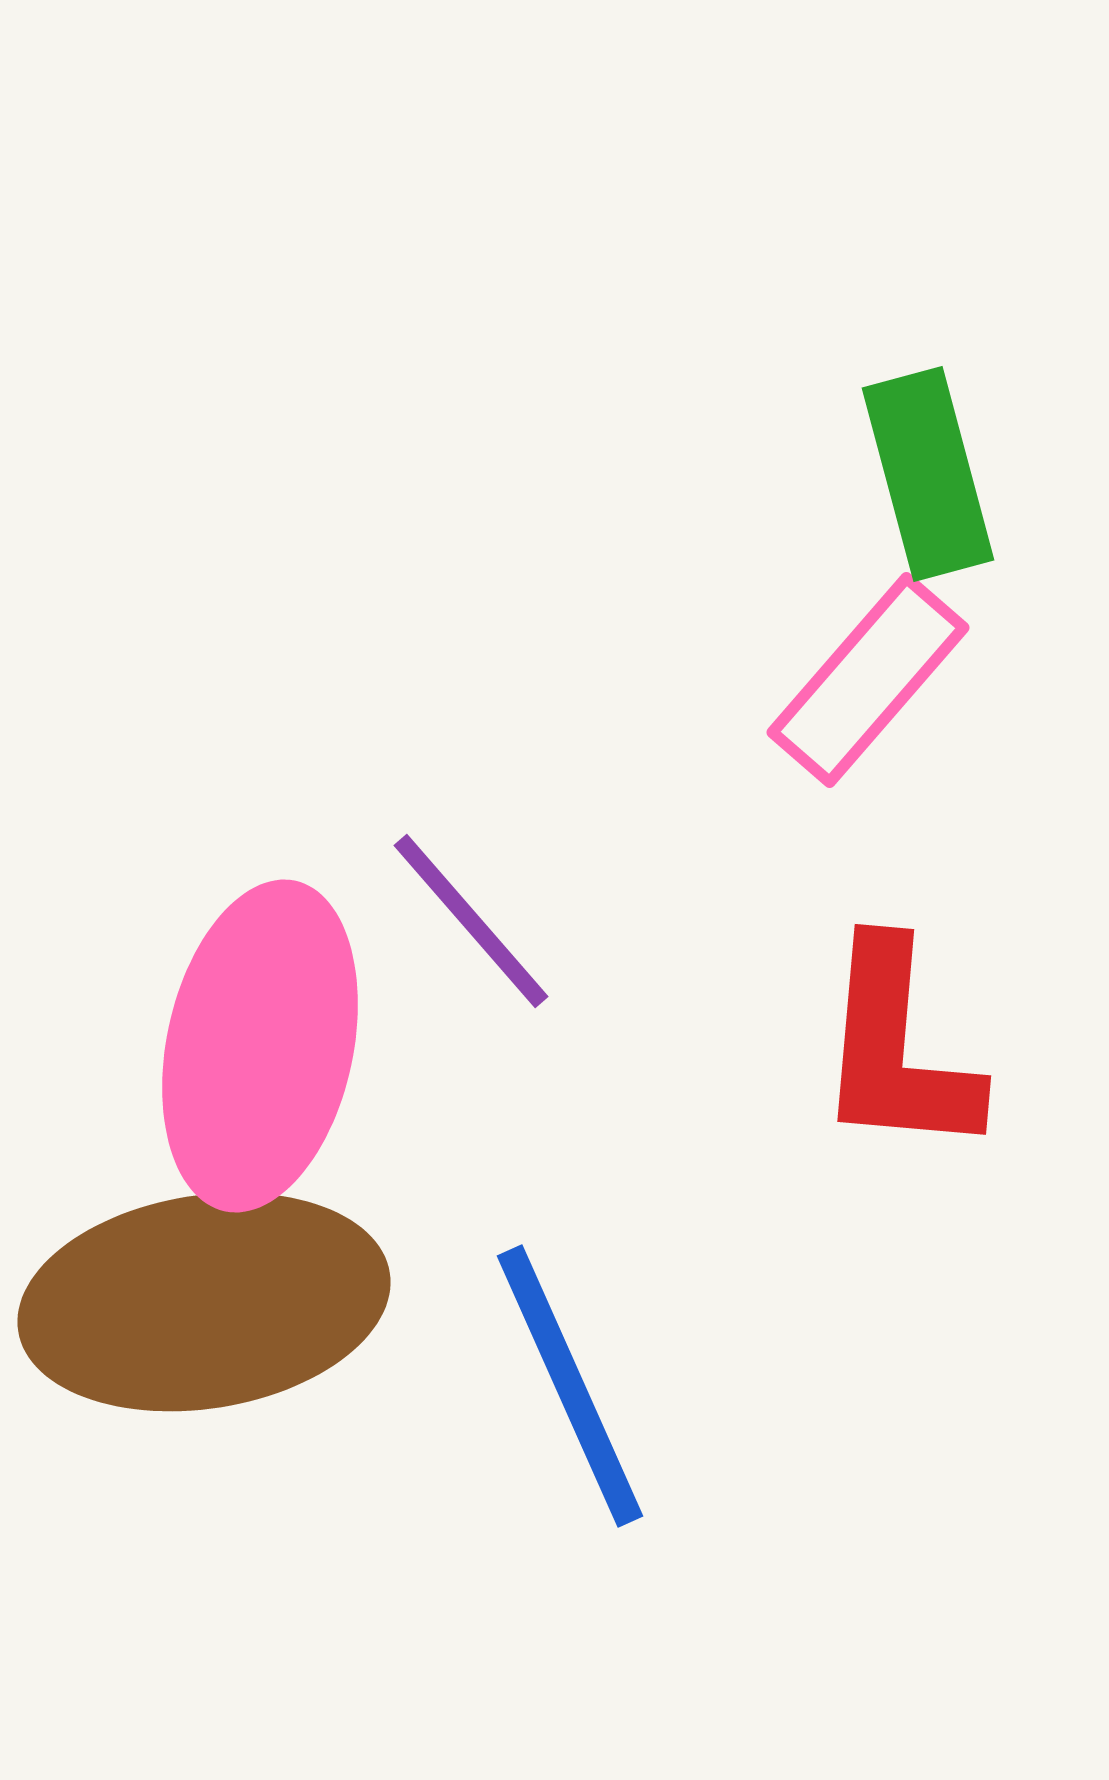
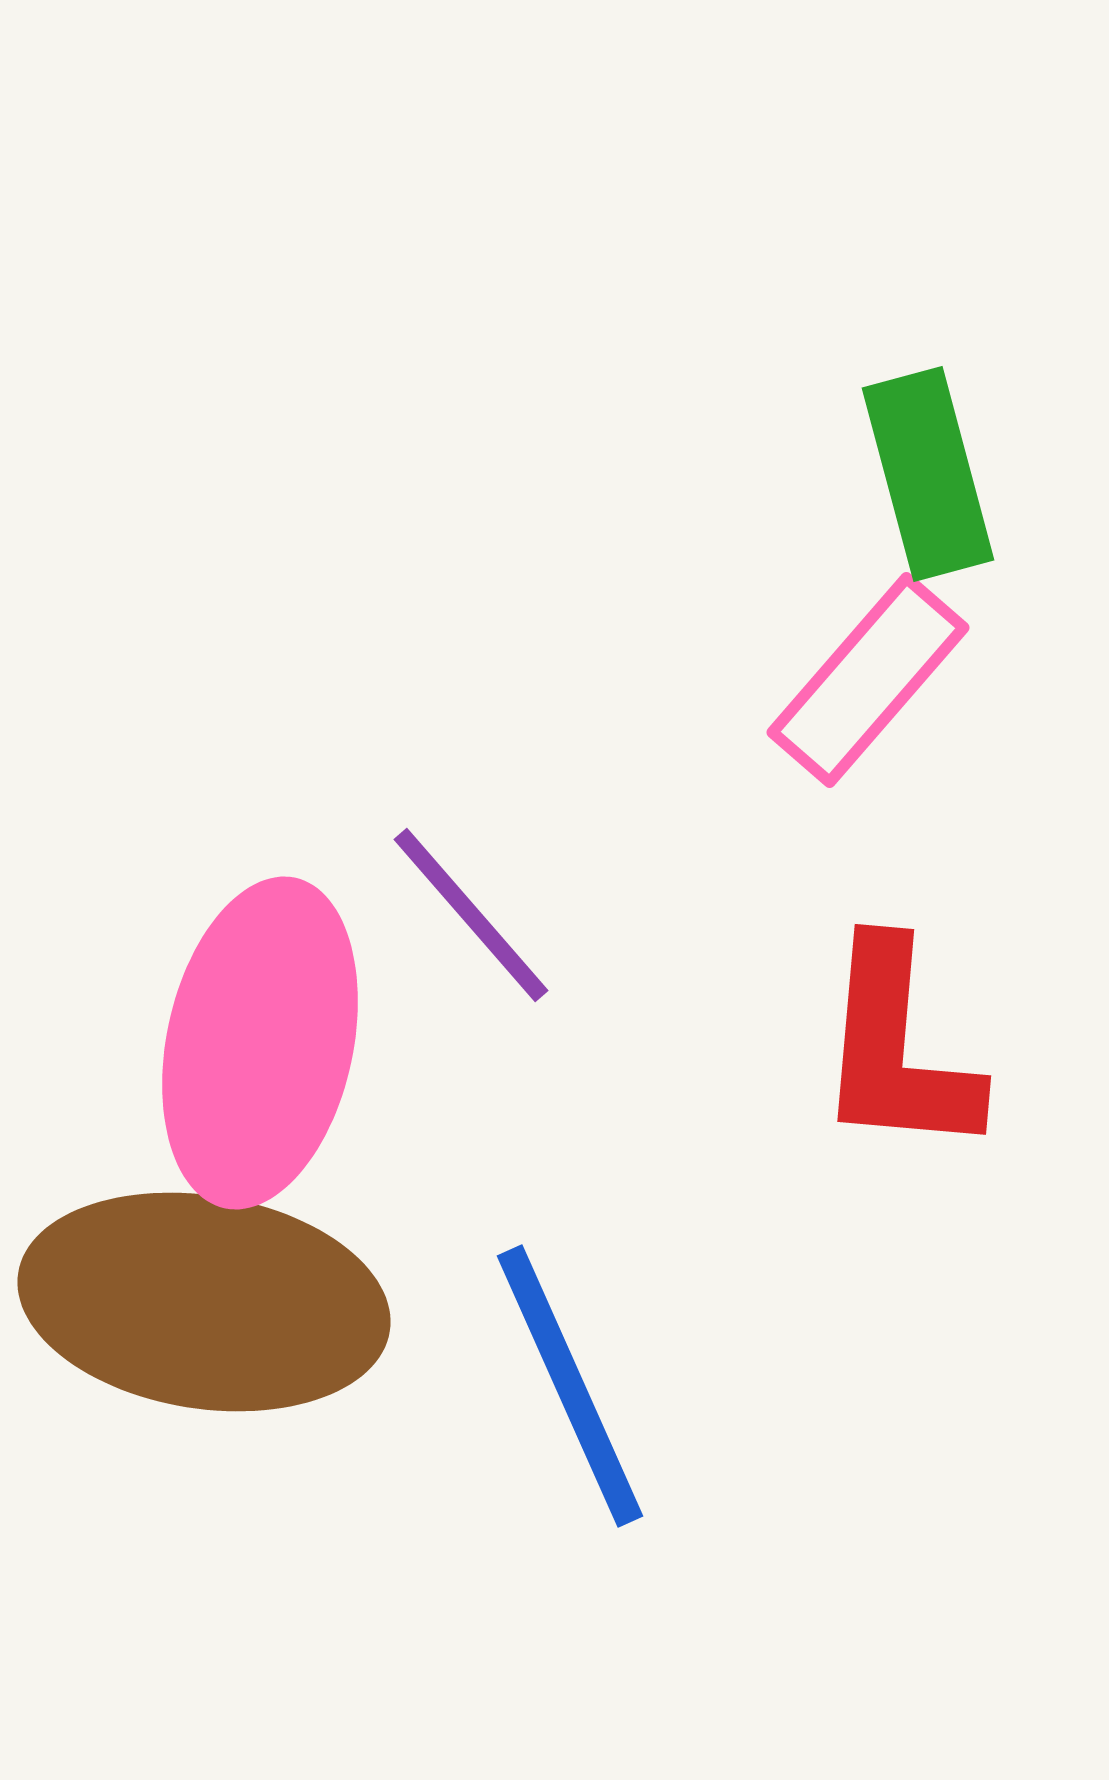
purple line: moved 6 px up
pink ellipse: moved 3 px up
brown ellipse: rotated 18 degrees clockwise
